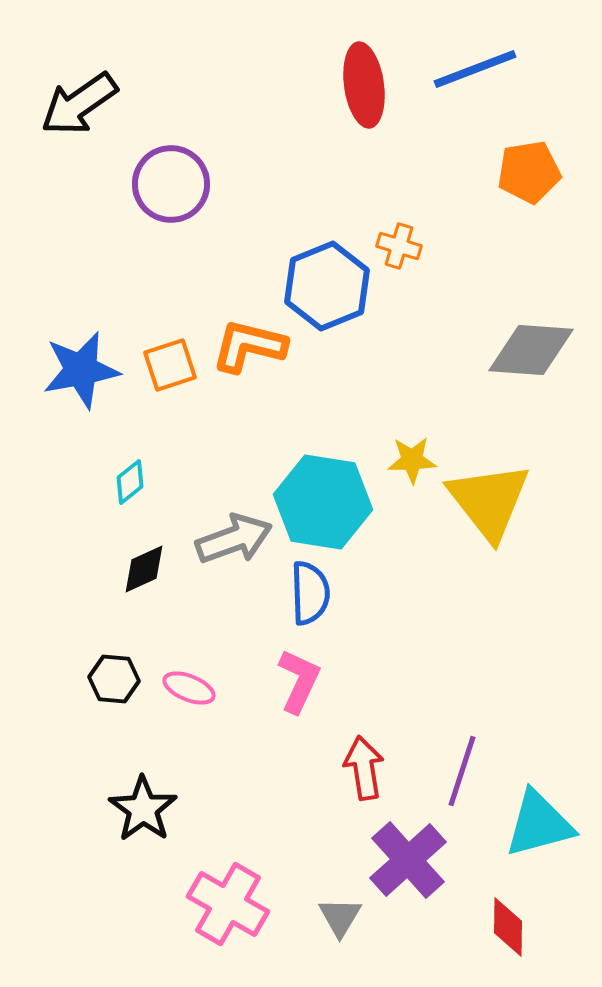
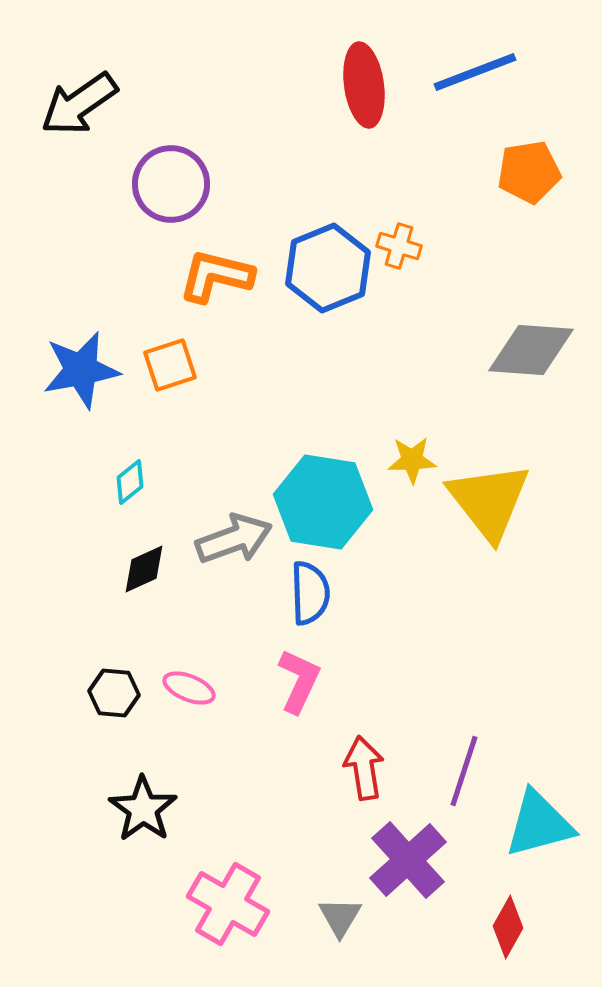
blue line: moved 3 px down
blue hexagon: moved 1 px right, 18 px up
orange L-shape: moved 33 px left, 70 px up
black hexagon: moved 14 px down
purple line: moved 2 px right
red diamond: rotated 28 degrees clockwise
